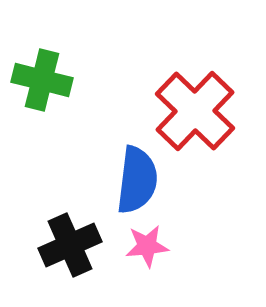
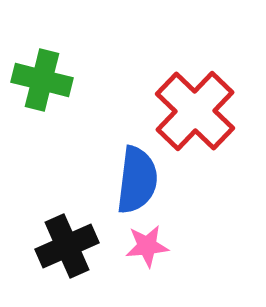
black cross: moved 3 px left, 1 px down
